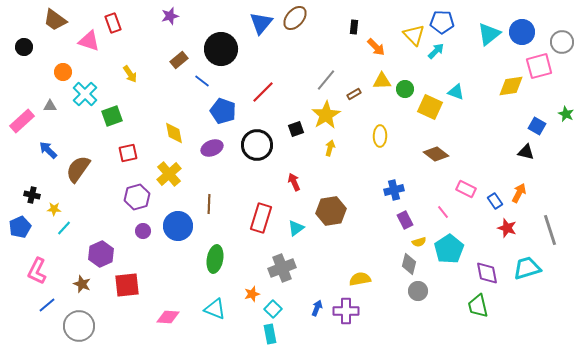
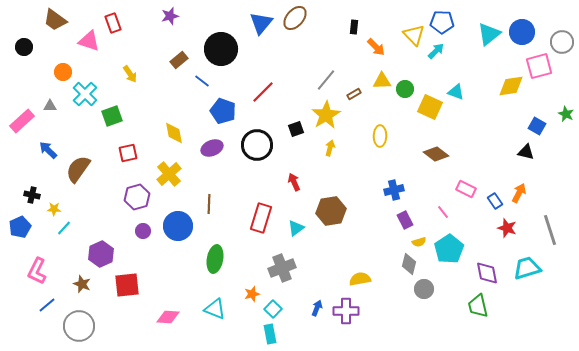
gray circle at (418, 291): moved 6 px right, 2 px up
